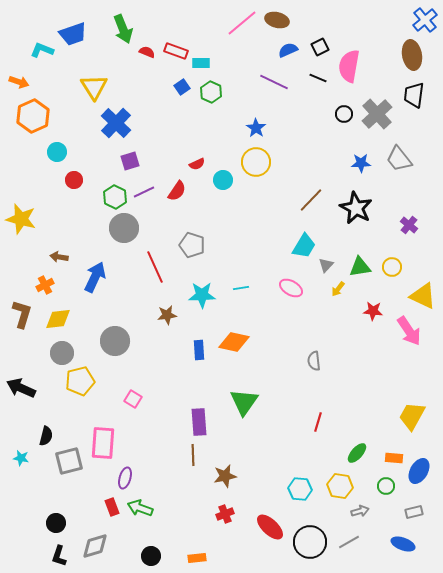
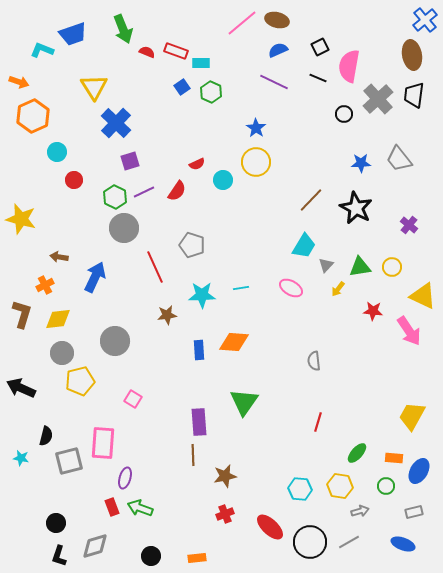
blue semicircle at (288, 50): moved 10 px left
gray cross at (377, 114): moved 1 px right, 15 px up
orange diamond at (234, 342): rotated 8 degrees counterclockwise
